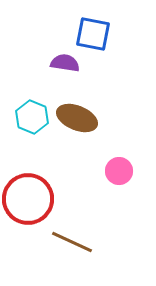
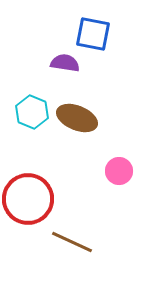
cyan hexagon: moved 5 px up
